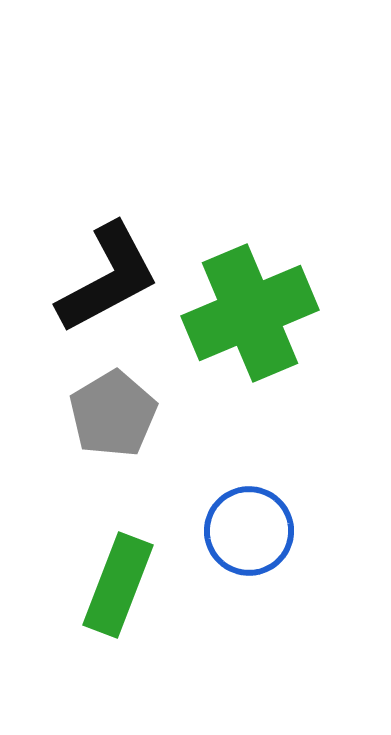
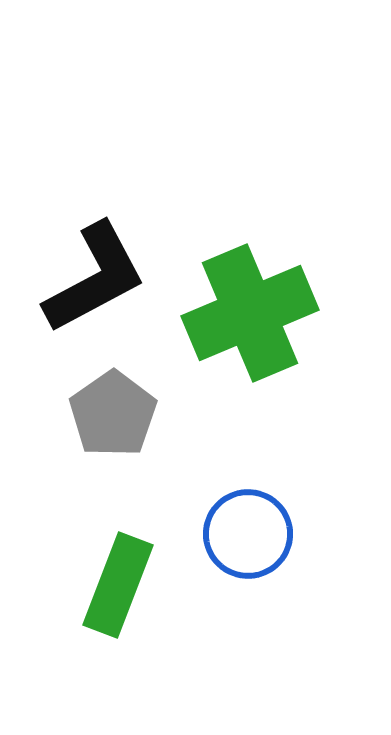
black L-shape: moved 13 px left
gray pentagon: rotated 4 degrees counterclockwise
blue circle: moved 1 px left, 3 px down
